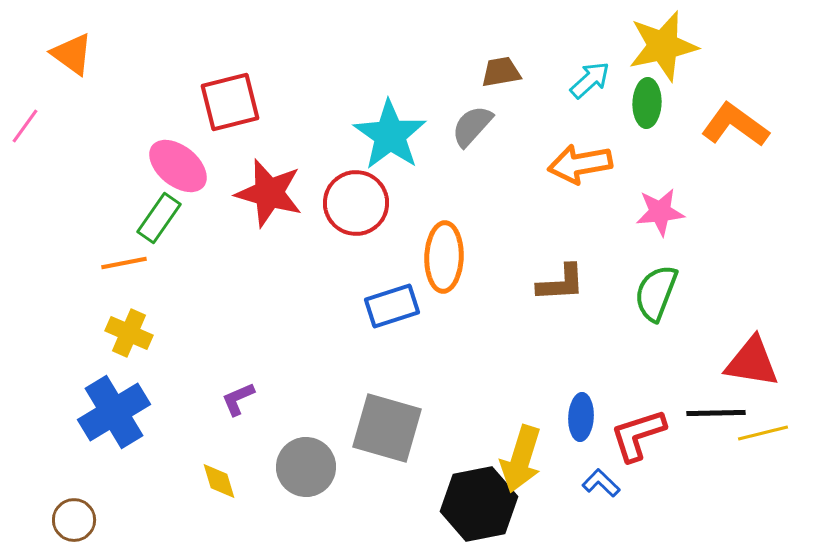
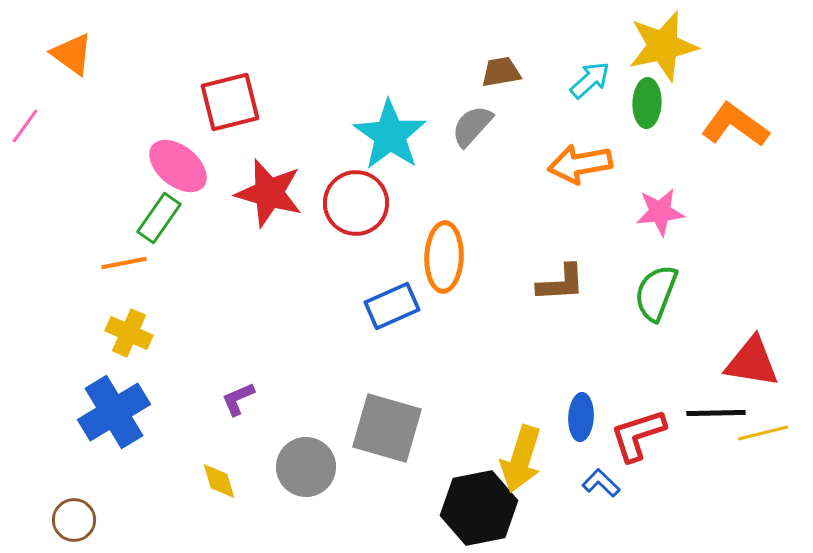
blue rectangle: rotated 6 degrees counterclockwise
black hexagon: moved 4 px down
